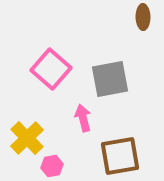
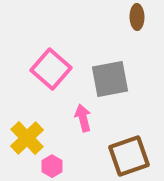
brown ellipse: moved 6 px left
brown square: moved 9 px right; rotated 9 degrees counterclockwise
pink hexagon: rotated 20 degrees counterclockwise
